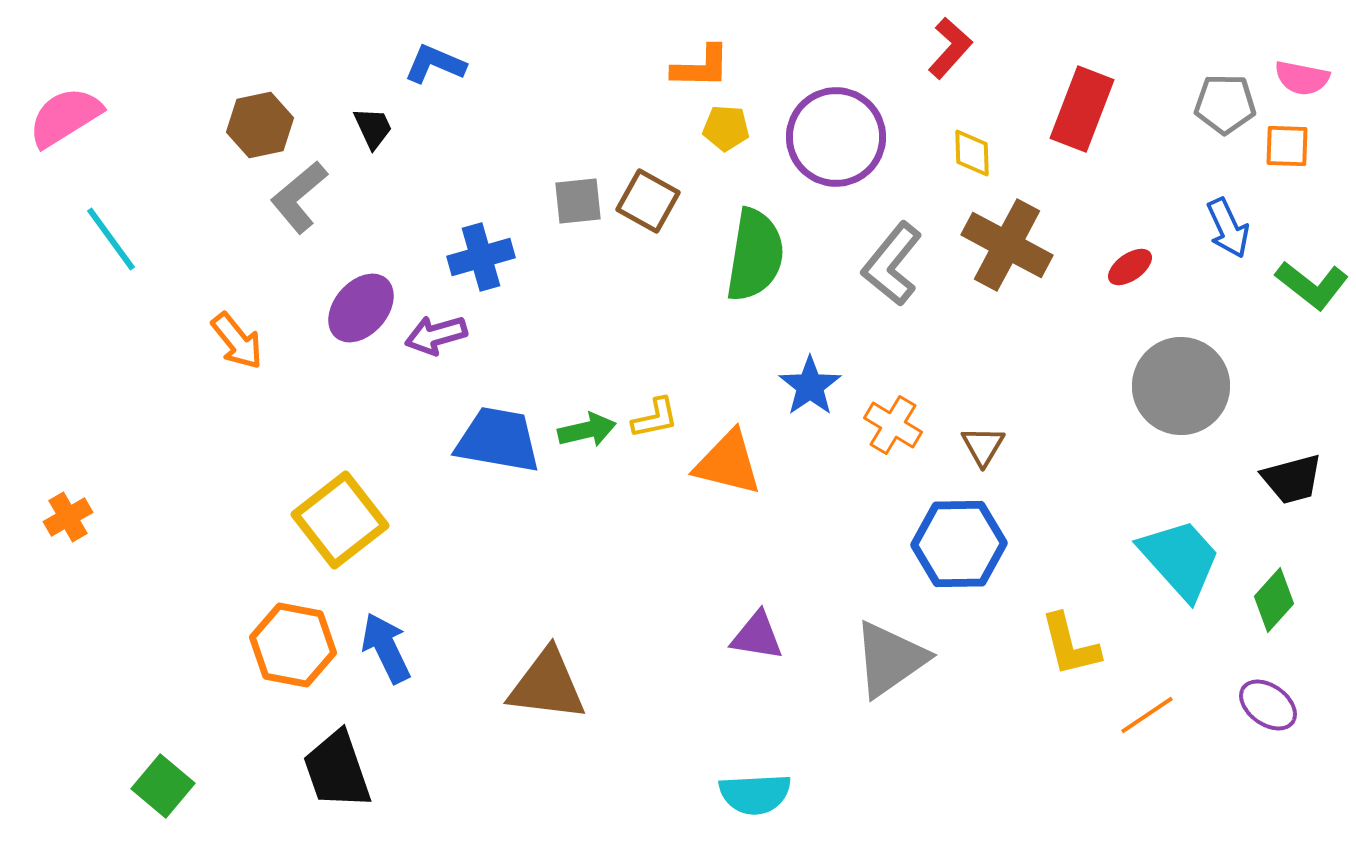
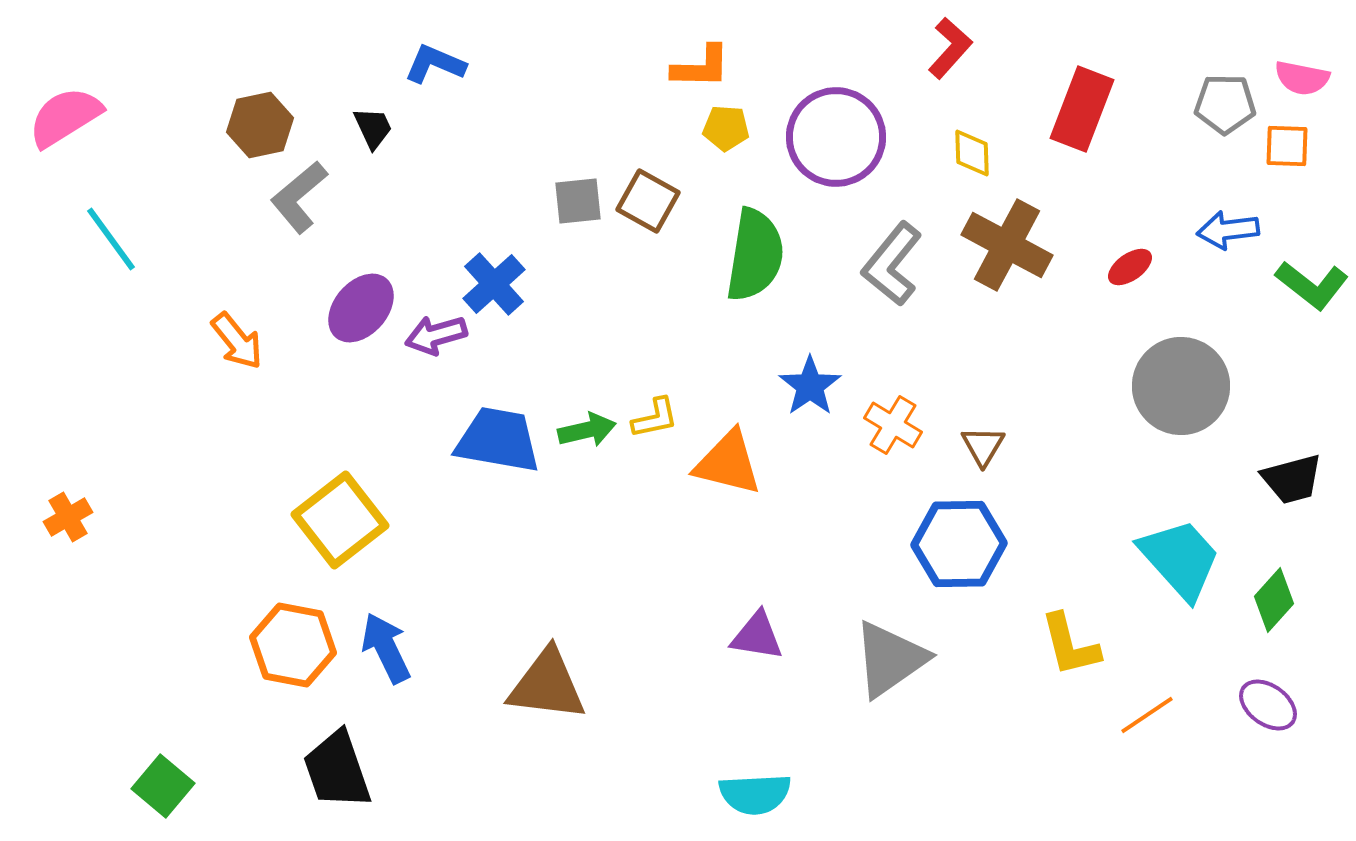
blue arrow at (1228, 228): moved 2 px down; rotated 108 degrees clockwise
blue cross at (481, 257): moved 13 px right, 27 px down; rotated 26 degrees counterclockwise
